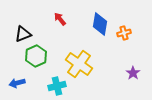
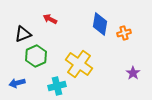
red arrow: moved 10 px left; rotated 24 degrees counterclockwise
